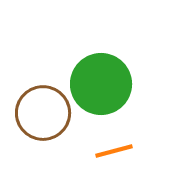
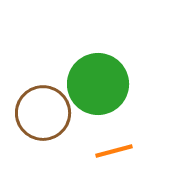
green circle: moved 3 px left
